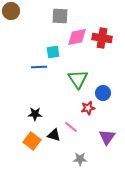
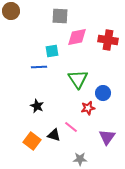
red cross: moved 6 px right, 2 px down
cyan square: moved 1 px left, 1 px up
black star: moved 2 px right, 8 px up; rotated 24 degrees clockwise
